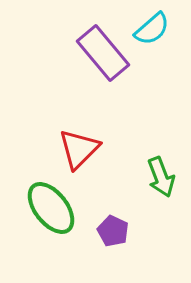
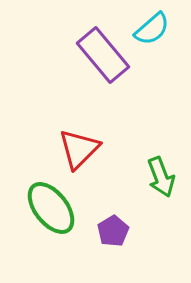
purple rectangle: moved 2 px down
purple pentagon: rotated 16 degrees clockwise
